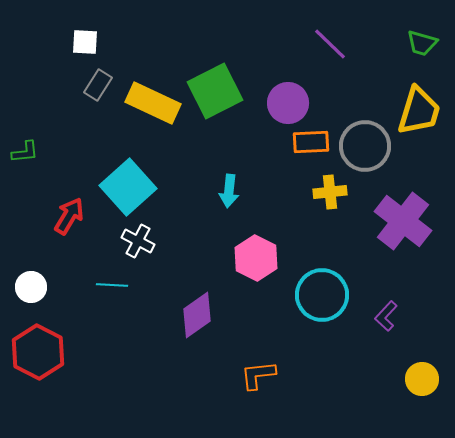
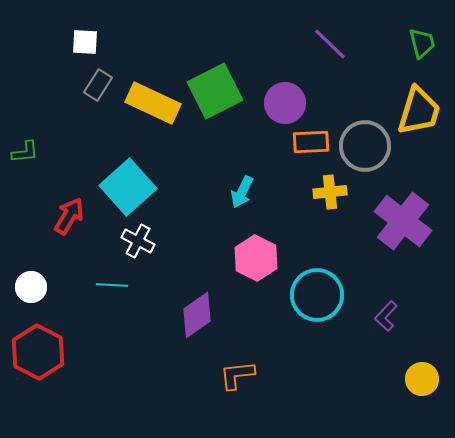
green trapezoid: rotated 120 degrees counterclockwise
purple circle: moved 3 px left
cyan arrow: moved 13 px right, 1 px down; rotated 20 degrees clockwise
cyan circle: moved 5 px left
orange L-shape: moved 21 px left
